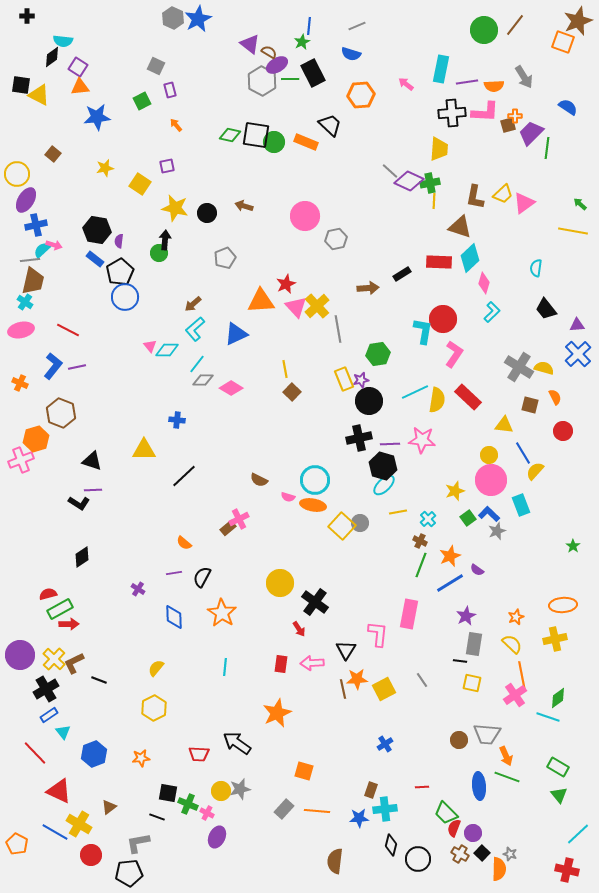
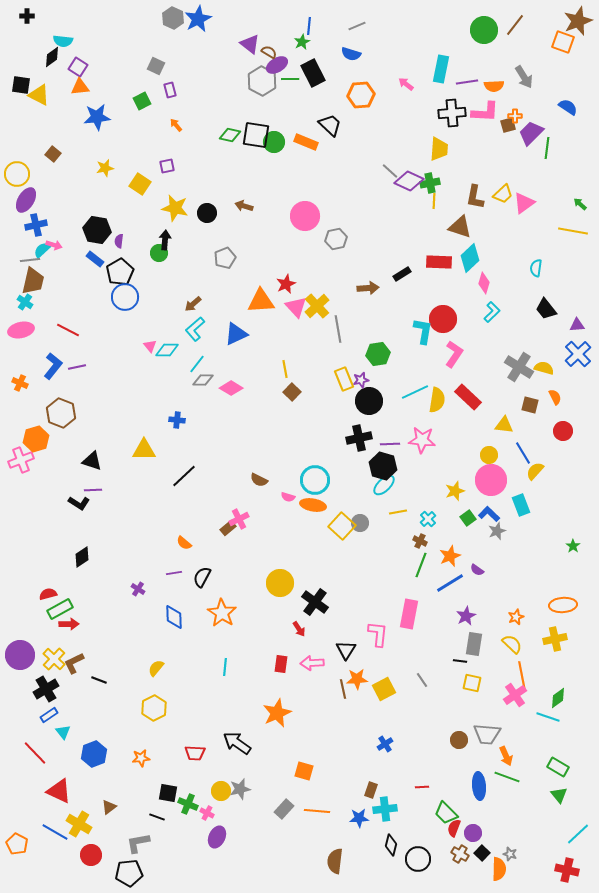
red trapezoid at (199, 754): moved 4 px left, 1 px up
